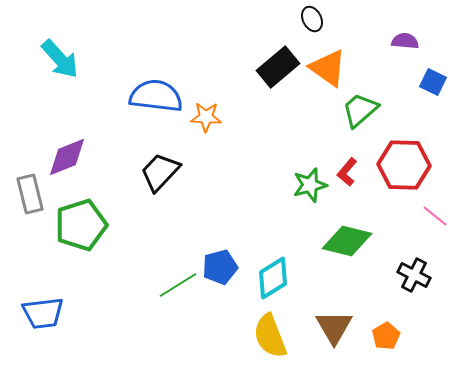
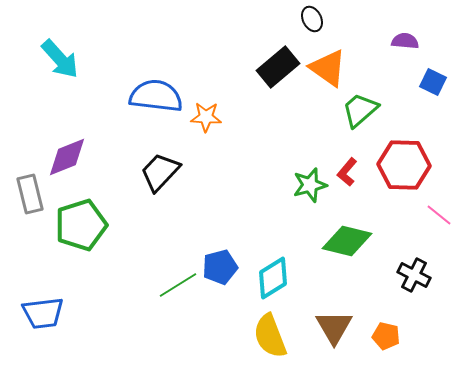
pink line: moved 4 px right, 1 px up
orange pentagon: rotated 28 degrees counterclockwise
